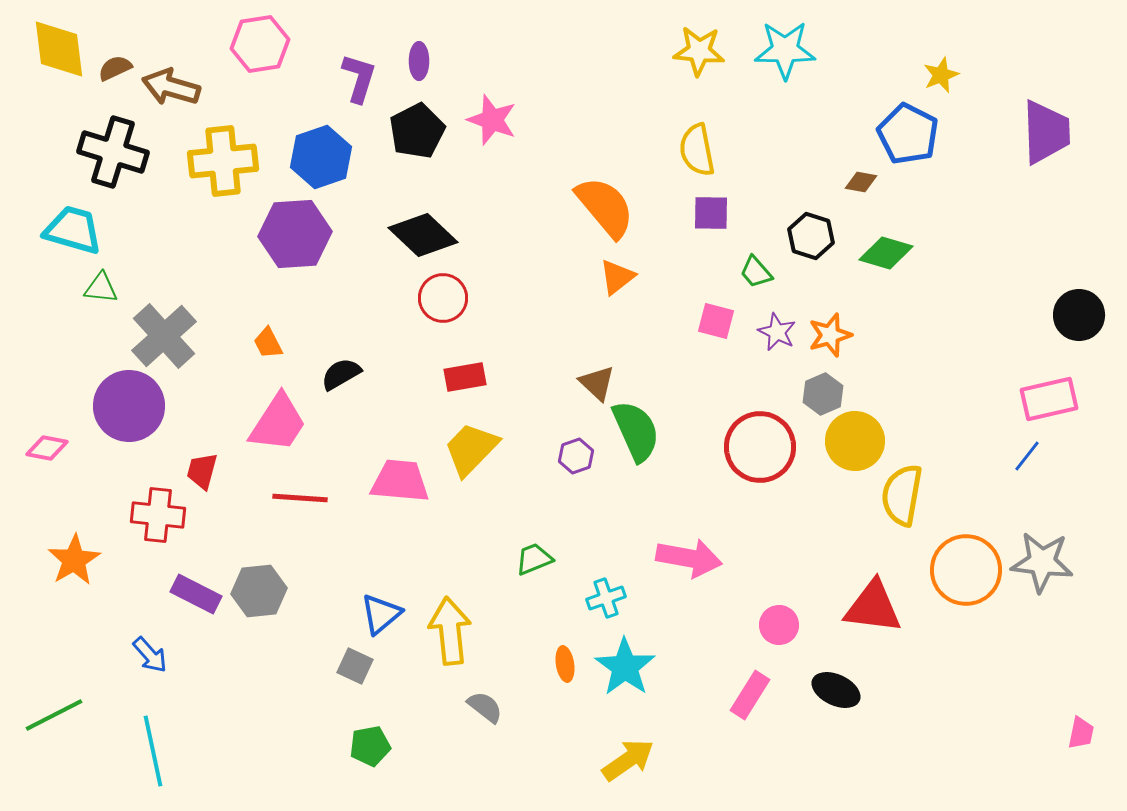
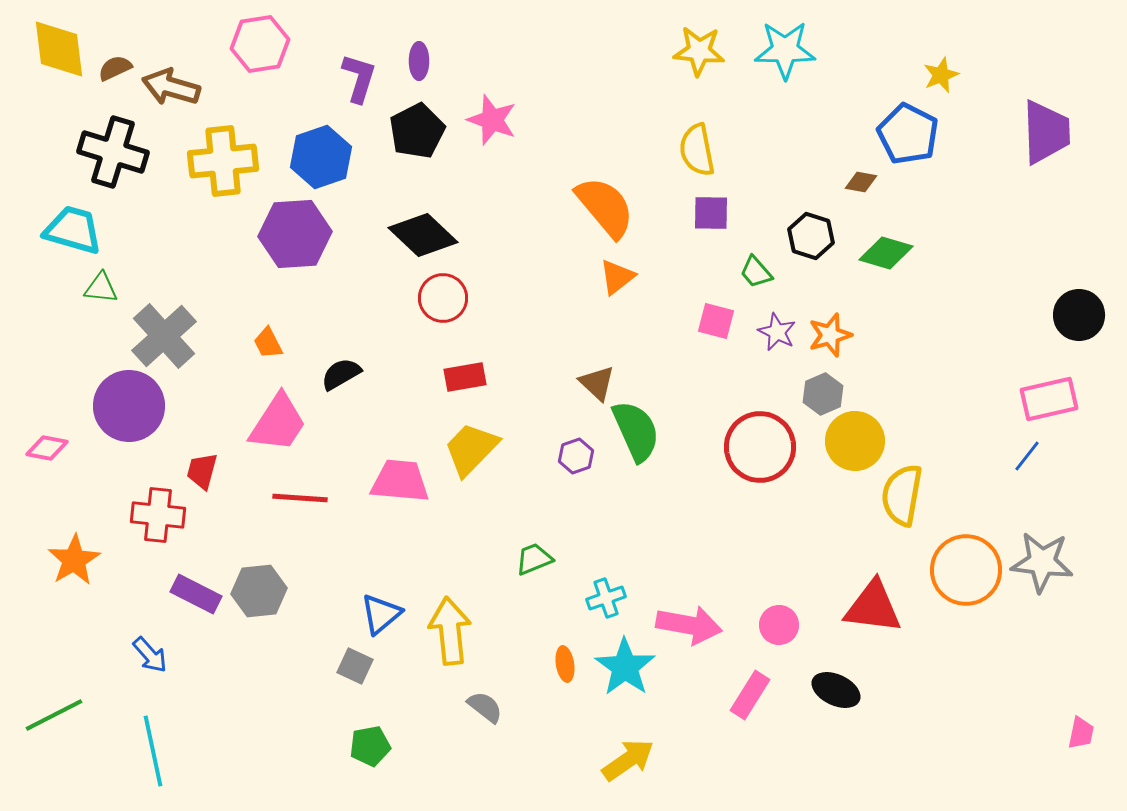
pink arrow at (689, 558): moved 67 px down
